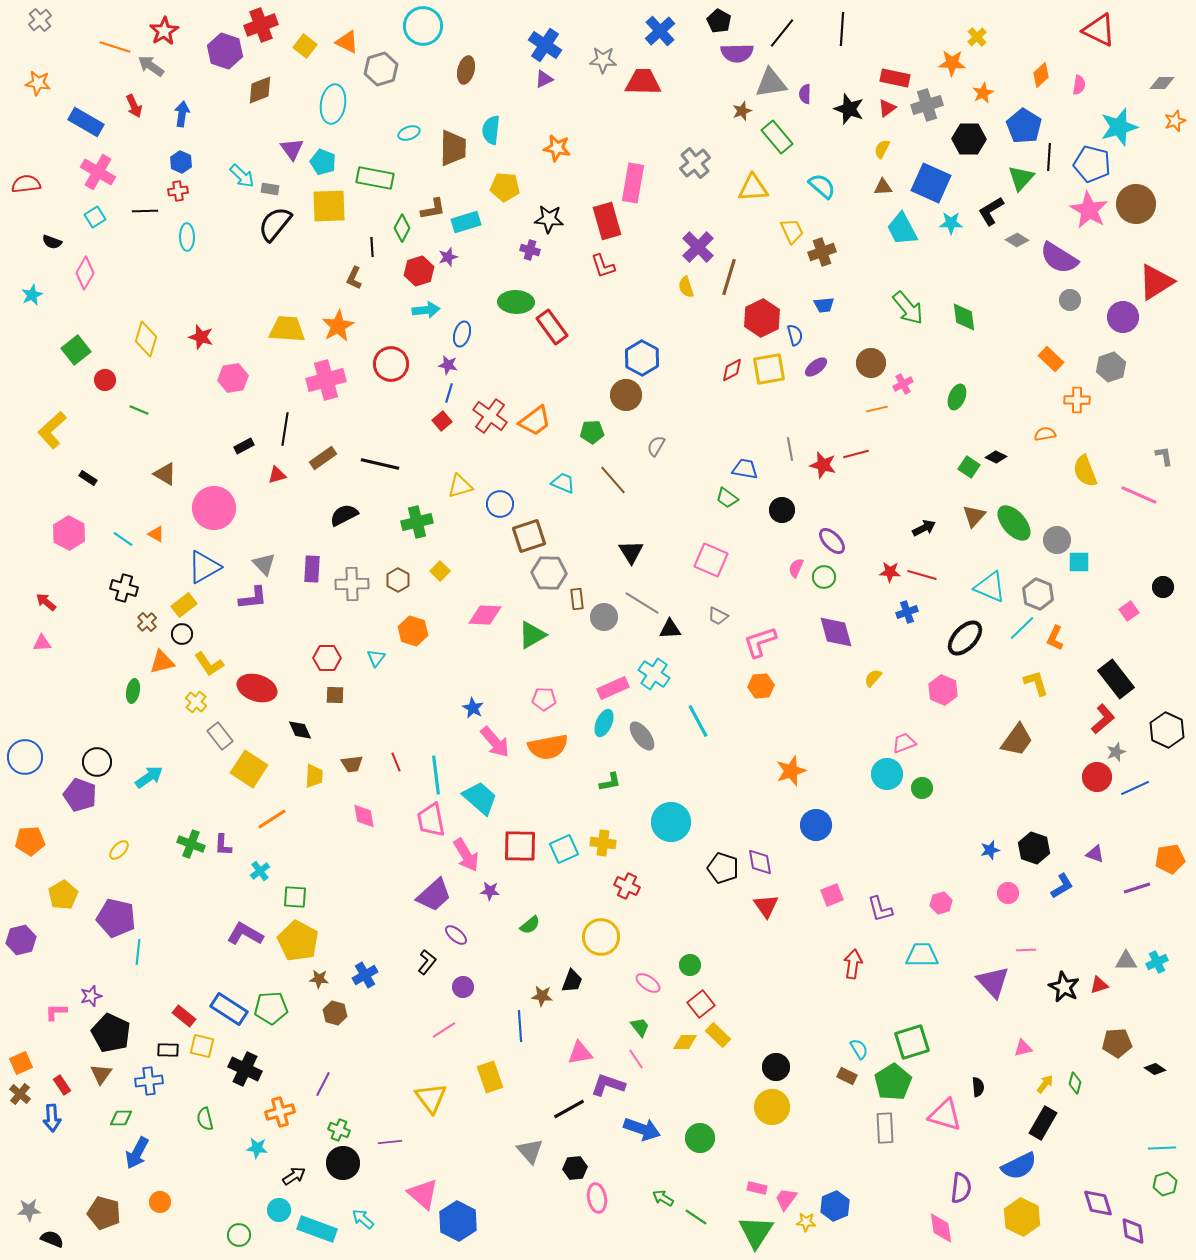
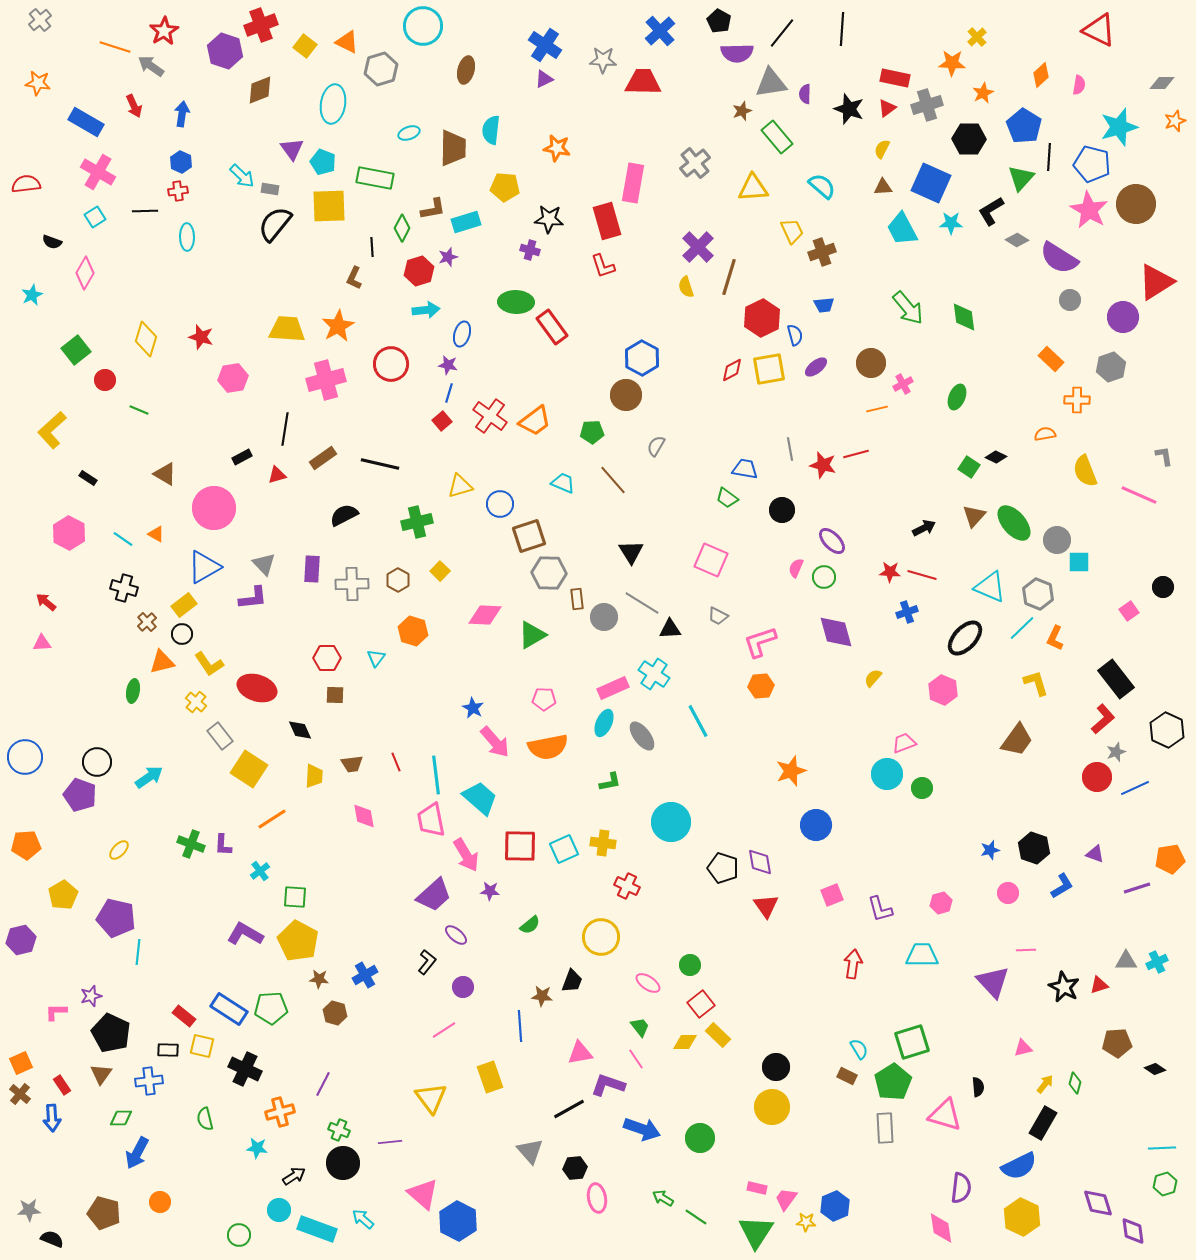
black rectangle at (244, 446): moved 2 px left, 11 px down
orange pentagon at (30, 841): moved 4 px left, 4 px down
